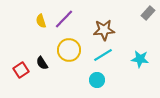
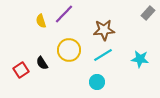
purple line: moved 5 px up
cyan circle: moved 2 px down
